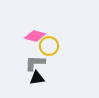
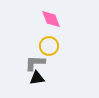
pink diamond: moved 16 px right, 17 px up; rotated 55 degrees clockwise
